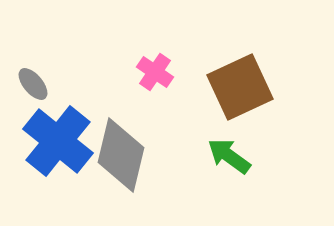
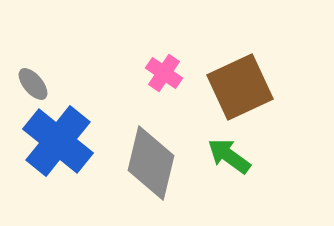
pink cross: moved 9 px right, 1 px down
gray diamond: moved 30 px right, 8 px down
